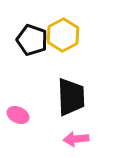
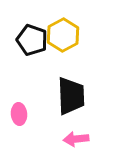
black trapezoid: moved 1 px up
pink ellipse: moved 1 px right, 1 px up; rotated 60 degrees clockwise
